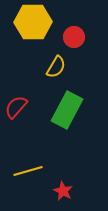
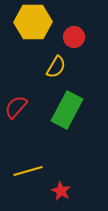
red star: moved 2 px left
